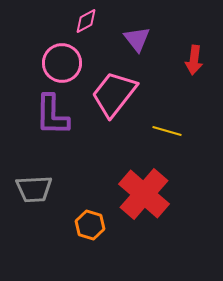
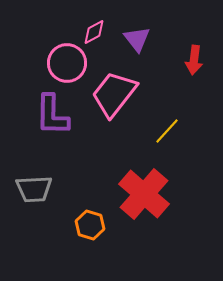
pink diamond: moved 8 px right, 11 px down
pink circle: moved 5 px right
yellow line: rotated 64 degrees counterclockwise
